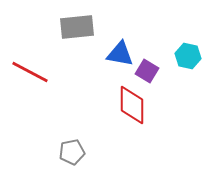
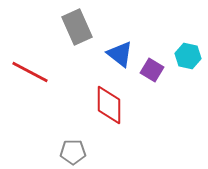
gray rectangle: rotated 72 degrees clockwise
blue triangle: rotated 28 degrees clockwise
purple square: moved 5 px right, 1 px up
red diamond: moved 23 px left
gray pentagon: moved 1 px right; rotated 10 degrees clockwise
